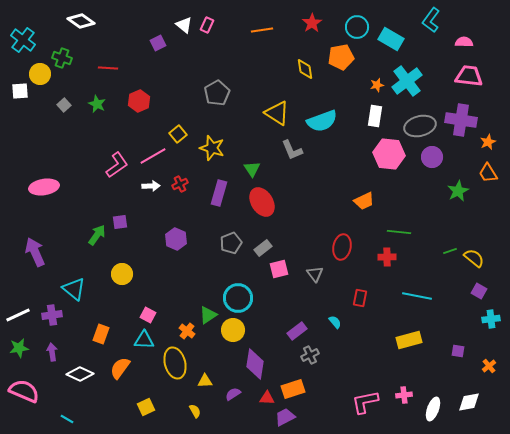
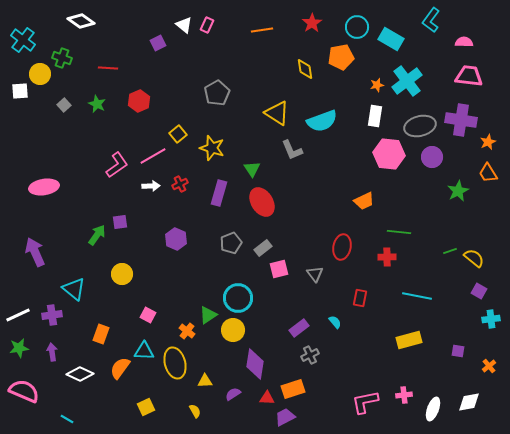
purple rectangle at (297, 331): moved 2 px right, 3 px up
cyan triangle at (144, 340): moved 11 px down
